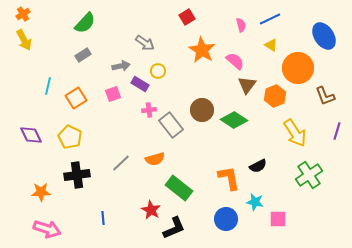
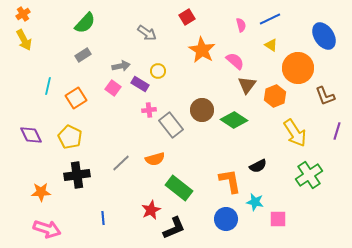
gray arrow at (145, 43): moved 2 px right, 10 px up
pink square at (113, 94): moved 6 px up; rotated 35 degrees counterclockwise
orange L-shape at (229, 178): moved 1 px right, 3 px down
red star at (151, 210): rotated 18 degrees clockwise
